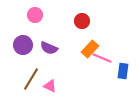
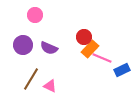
red circle: moved 2 px right, 16 px down
blue rectangle: moved 1 px left, 1 px up; rotated 56 degrees clockwise
